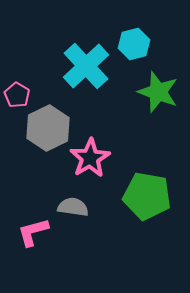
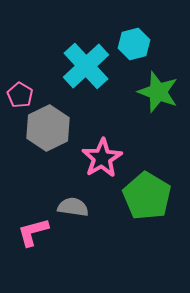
pink pentagon: moved 3 px right
pink star: moved 12 px right
green pentagon: rotated 21 degrees clockwise
